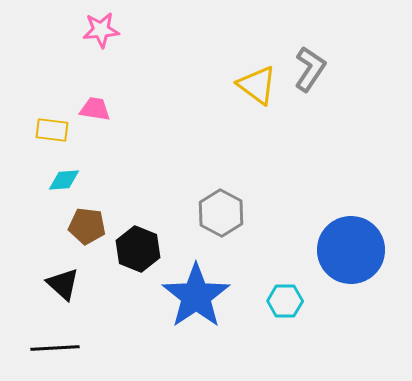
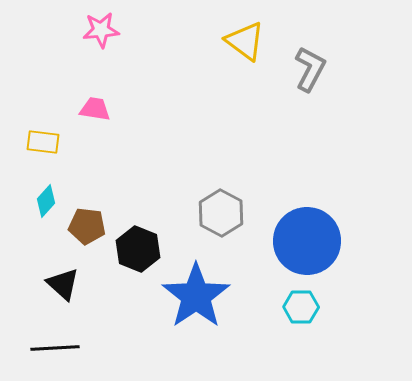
gray L-shape: rotated 6 degrees counterclockwise
yellow triangle: moved 12 px left, 44 px up
yellow rectangle: moved 9 px left, 12 px down
cyan diamond: moved 18 px left, 21 px down; rotated 44 degrees counterclockwise
blue circle: moved 44 px left, 9 px up
cyan hexagon: moved 16 px right, 6 px down
